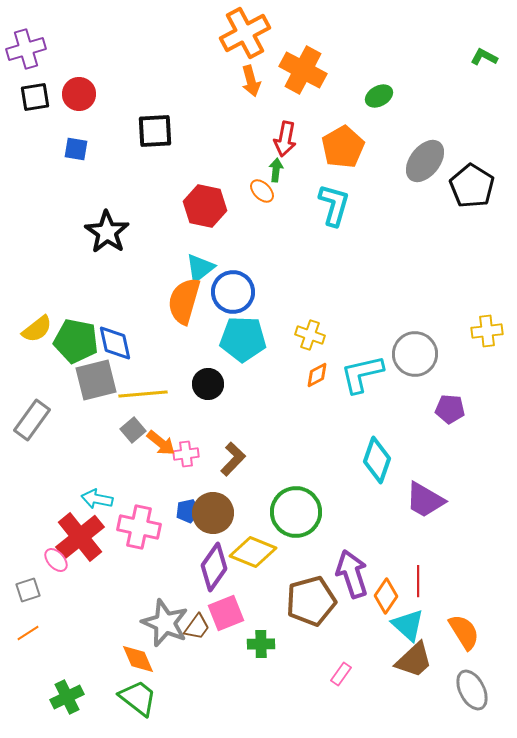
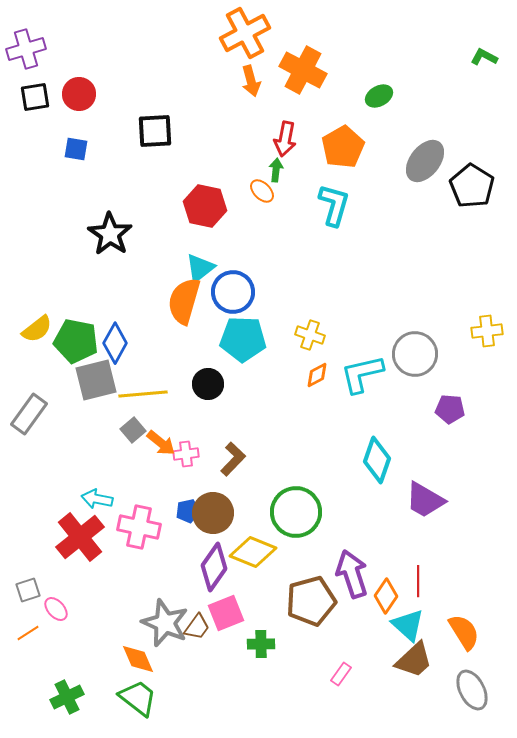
black star at (107, 232): moved 3 px right, 2 px down
blue diamond at (115, 343): rotated 42 degrees clockwise
gray rectangle at (32, 420): moved 3 px left, 6 px up
pink ellipse at (56, 560): moved 49 px down
